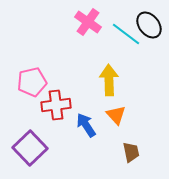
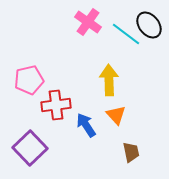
pink pentagon: moved 3 px left, 2 px up
